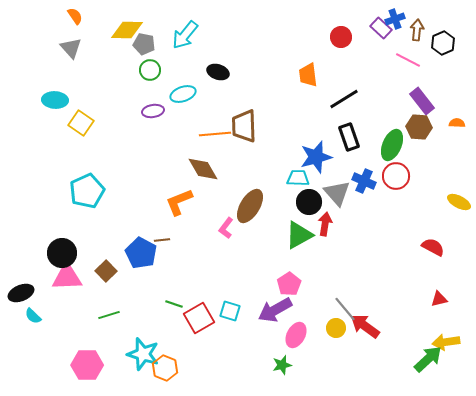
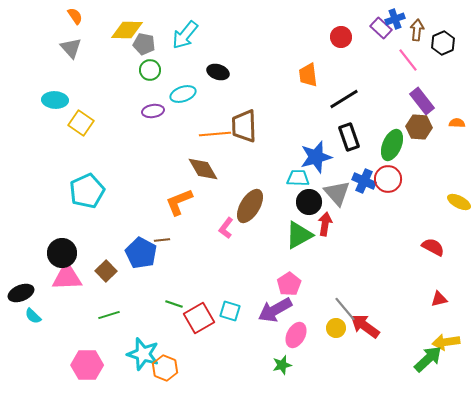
pink line at (408, 60): rotated 25 degrees clockwise
red circle at (396, 176): moved 8 px left, 3 px down
